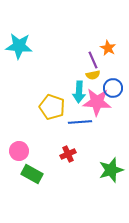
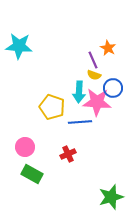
yellow semicircle: moved 1 px right; rotated 32 degrees clockwise
pink circle: moved 6 px right, 4 px up
green star: moved 27 px down
